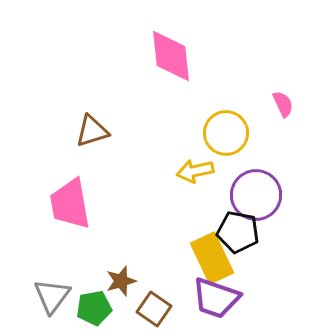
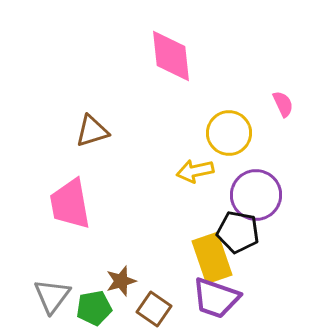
yellow circle: moved 3 px right
yellow rectangle: rotated 6 degrees clockwise
